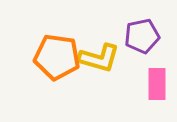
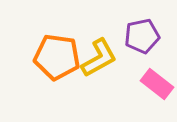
yellow L-shape: rotated 45 degrees counterclockwise
pink rectangle: rotated 52 degrees counterclockwise
